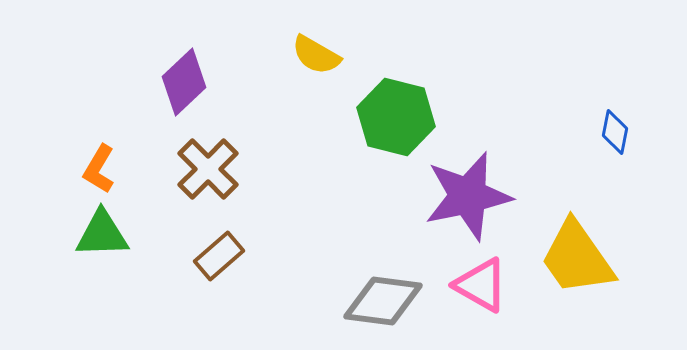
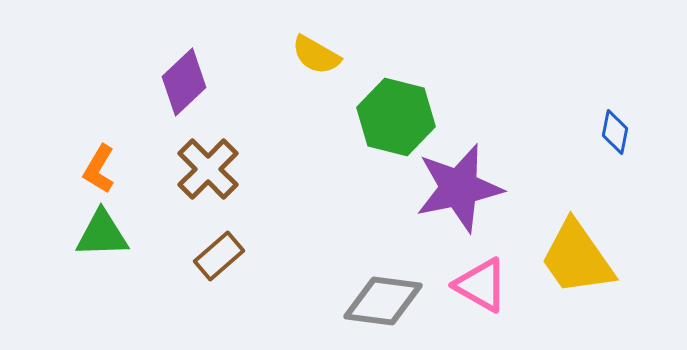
purple star: moved 9 px left, 8 px up
